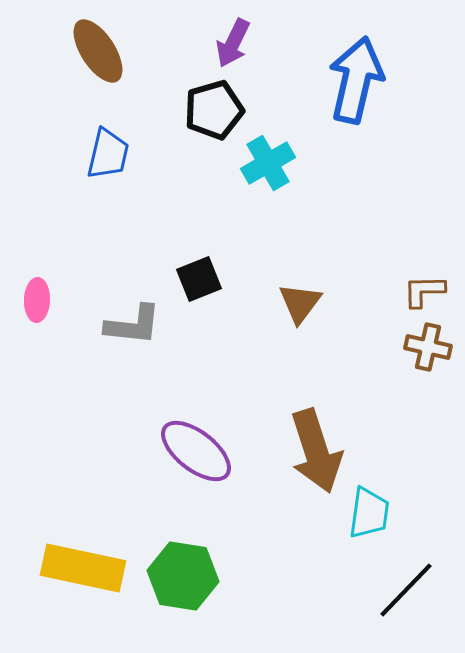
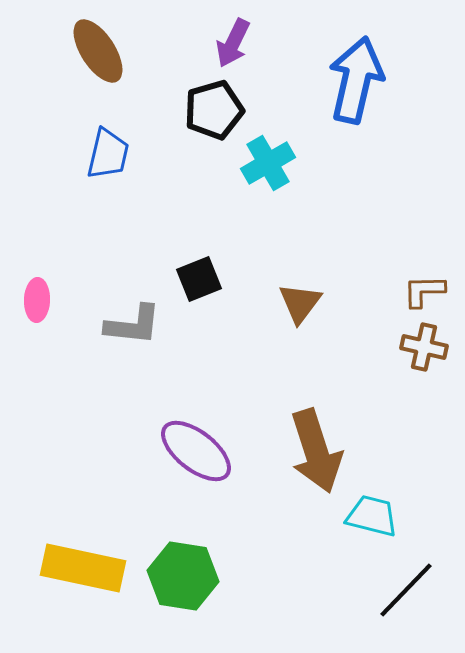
brown cross: moved 4 px left
cyan trapezoid: moved 3 px right, 3 px down; rotated 84 degrees counterclockwise
